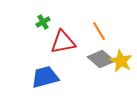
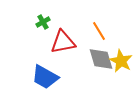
gray diamond: rotated 32 degrees clockwise
blue trapezoid: rotated 136 degrees counterclockwise
